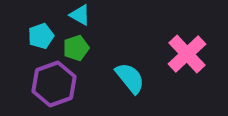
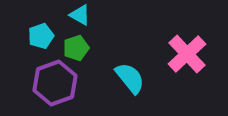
purple hexagon: moved 1 px right, 1 px up
